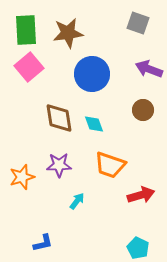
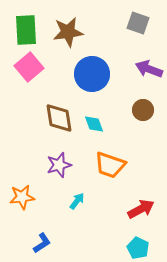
brown star: moved 1 px up
purple star: rotated 15 degrees counterclockwise
orange star: moved 20 px down; rotated 10 degrees clockwise
red arrow: moved 14 px down; rotated 12 degrees counterclockwise
blue L-shape: moved 1 px left; rotated 20 degrees counterclockwise
